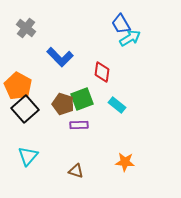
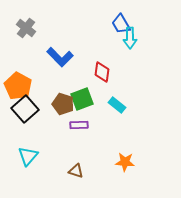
cyan arrow: rotated 120 degrees clockwise
